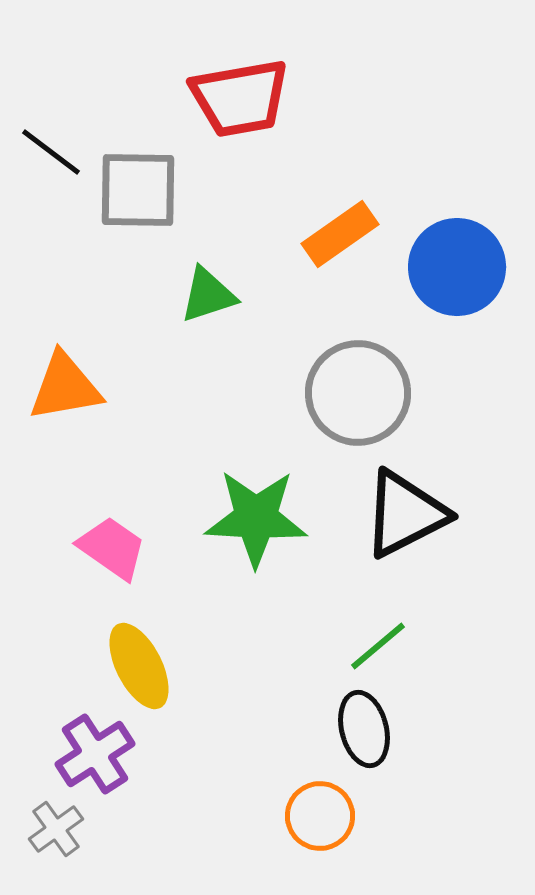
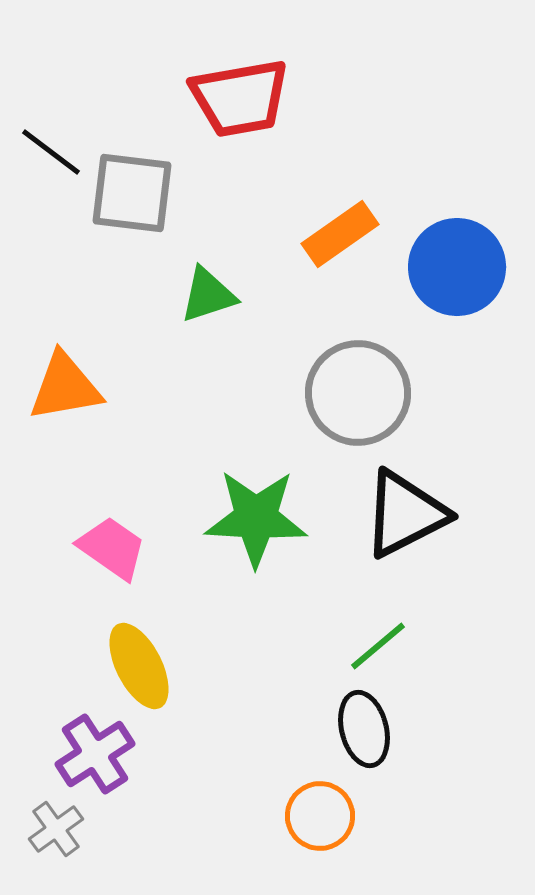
gray square: moved 6 px left, 3 px down; rotated 6 degrees clockwise
